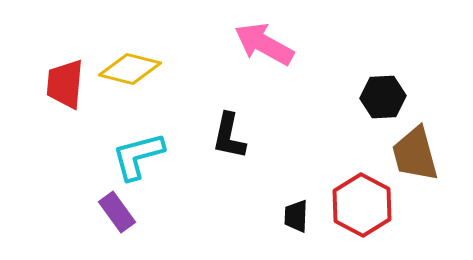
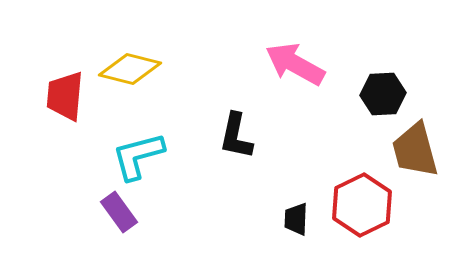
pink arrow: moved 31 px right, 20 px down
red trapezoid: moved 12 px down
black hexagon: moved 3 px up
black L-shape: moved 7 px right
brown trapezoid: moved 4 px up
red hexagon: rotated 6 degrees clockwise
purple rectangle: moved 2 px right
black trapezoid: moved 3 px down
